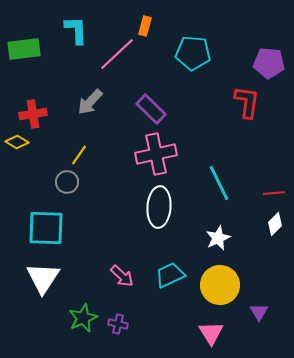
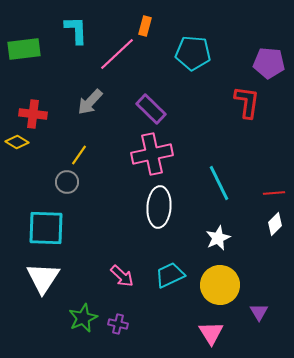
red cross: rotated 16 degrees clockwise
pink cross: moved 4 px left
